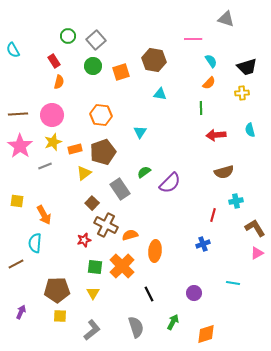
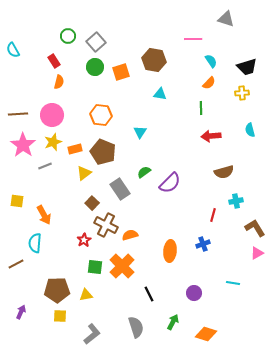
gray square at (96, 40): moved 2 px down
green circle at (93, 66): moved 2 px right, 1 px down
red arrow at (216, 135): moved 5 px left, 1 px down
pink star at (20, 146): moved 3 px right, 1 px up
brown pentagon at (103, 152): rotated 30 degrees counterclockwise
red star at (84, 240): rotated 16 degrees counterclockwise
orange ellipse at (155, 251): moved 15 px right
yellow triangle at (93, 293): moved 7 px left, 2 px down; rotated 48 degrees clockwise
gray L-shape at (92, 330): moved 4 px down
orange diamond at (206, 334): rotated 35 degrees clockwise
